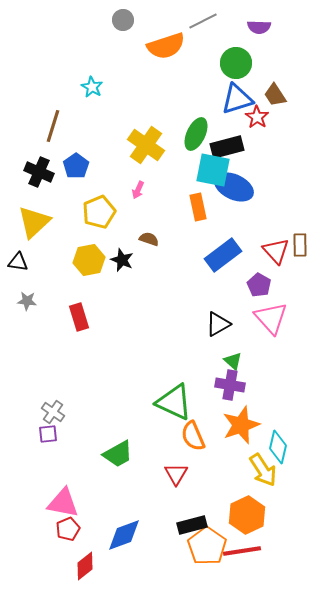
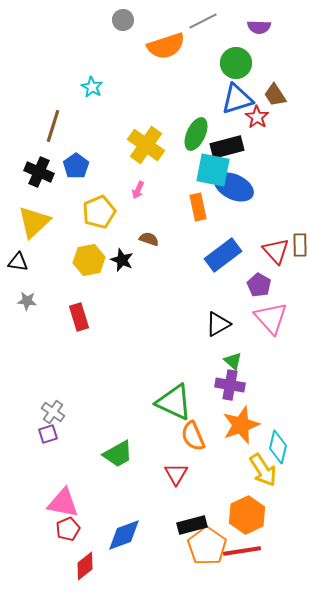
purple square at (48, 434): rotated 12 degrees counterclockwise
